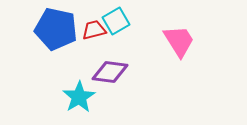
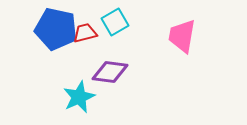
cyan square: moved 1 px left, 1 px down
red trapezoid: moved 9 px left, 3 px down
pink trapezoid: moved 3 px right, 5 px up; rotated 138 degrees counterclockwise
cyan star: rotated 8 degrees clockwise
